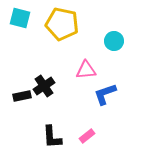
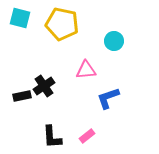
blue L-shape: moved 3 px right, 4 px down
